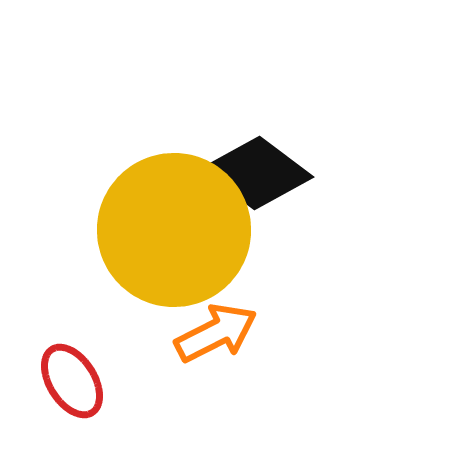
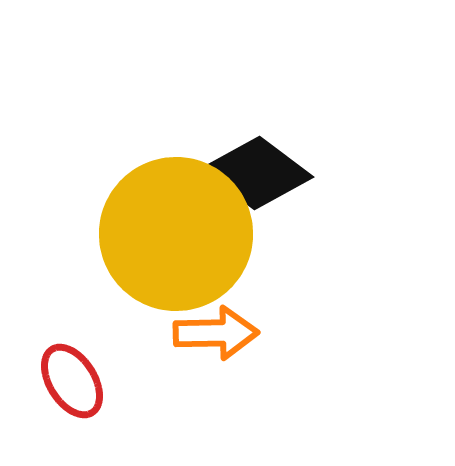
yellow circle: moved 2 px right, 4 px down
orange arrow: rotated 26 degrees clockwise
